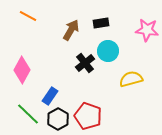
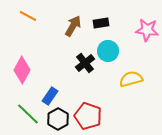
brown arrow: moved 2 px right, 4 px up
